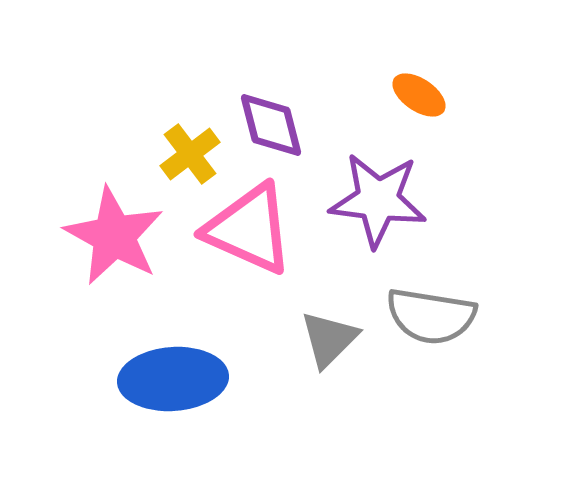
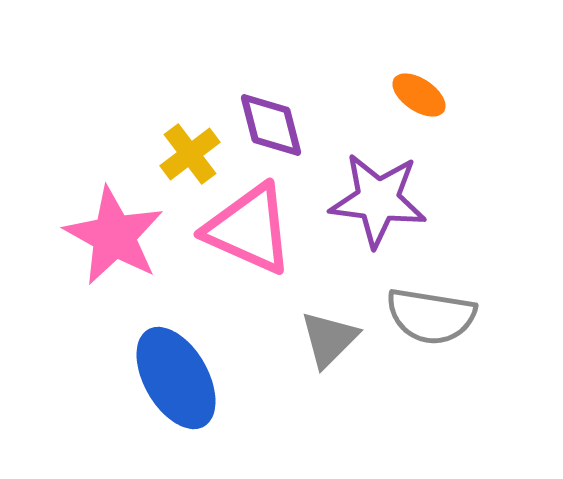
blue ellipse: moved 3 px right, 1 px up; rotated 64 degrees clockwise
